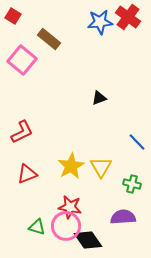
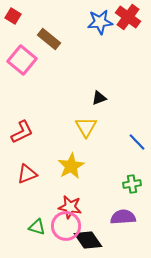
yellow triangle: moved 15 px left, 40 px up
green cross: rotated 24 degrees counterclockwise
